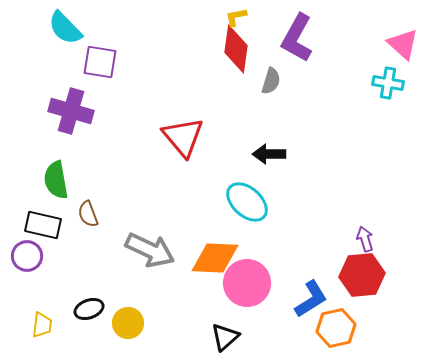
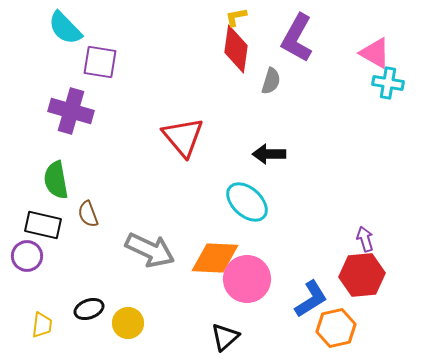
pink triangle: moved 28 px left, 9 px down; rotated 12 degrees counterclockwise
pink circle: moved 4 px up
